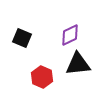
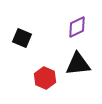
purple diamond: moved 7 px right, 8 px up
red hexagon: moved 3 px right, 1 px down
